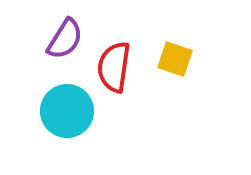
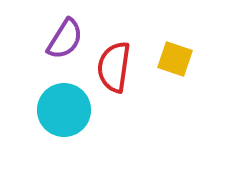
cyan circle: moved 3 px left, 1 px up
